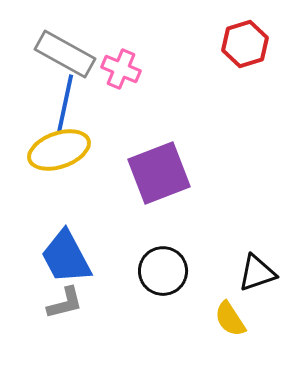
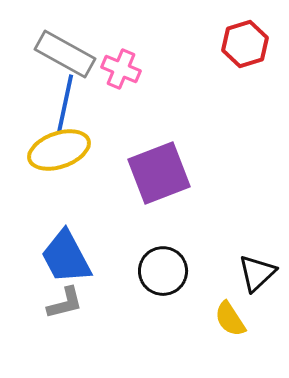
black triangle: rotated 24 degrees counterclockwise
